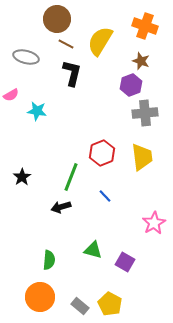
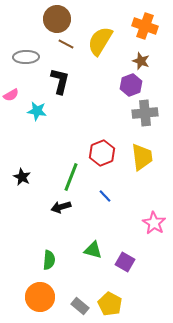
gray ellipse: rotated 15 degrees counterclockwise
black L-shape: moved 12 px left, 8 px down
black star: rotated 12 degrees counterclockwise
pink star: rotated 10 degrees counterclockwise
